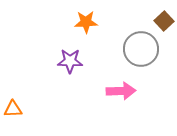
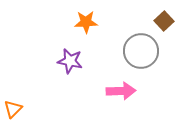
gray circle: moved 2 px down
purple star: rotated 10 degrees clockwise
orange triangle: rotated 42 degrees counterclockwise
